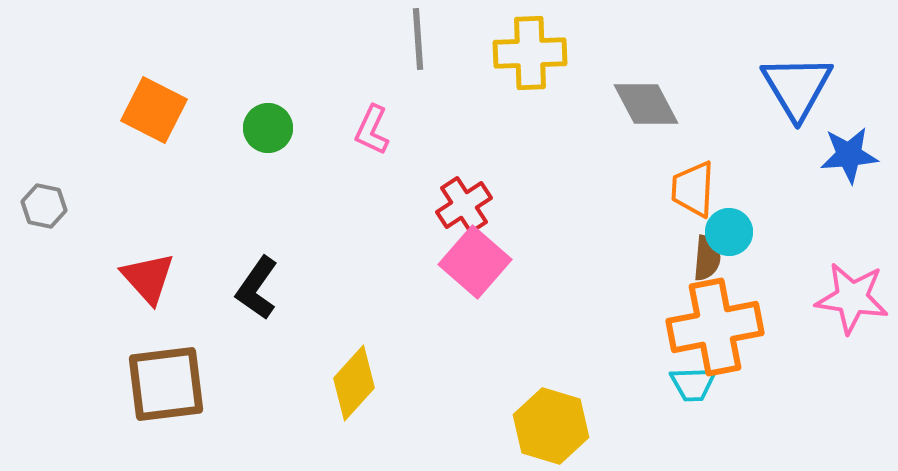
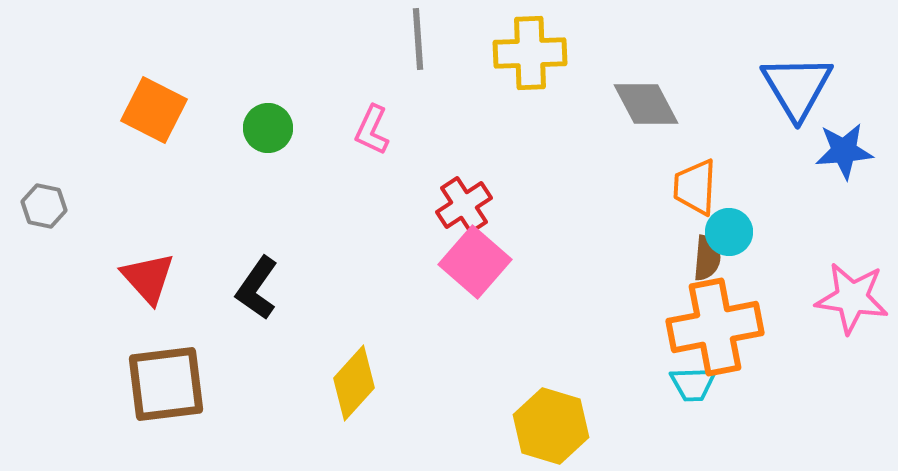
blue star: moved 5 px left, 4 px up
orange trapezoid: moved 2 px right, 2 px up
